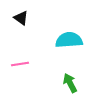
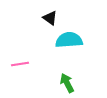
black triangle: moved 29 px right
green arrow: moved 3 px left
